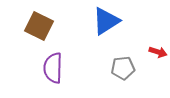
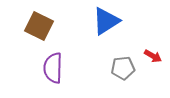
red arrow: moved 5 px left, 4 px down; rotated 12 degrees clockwise
